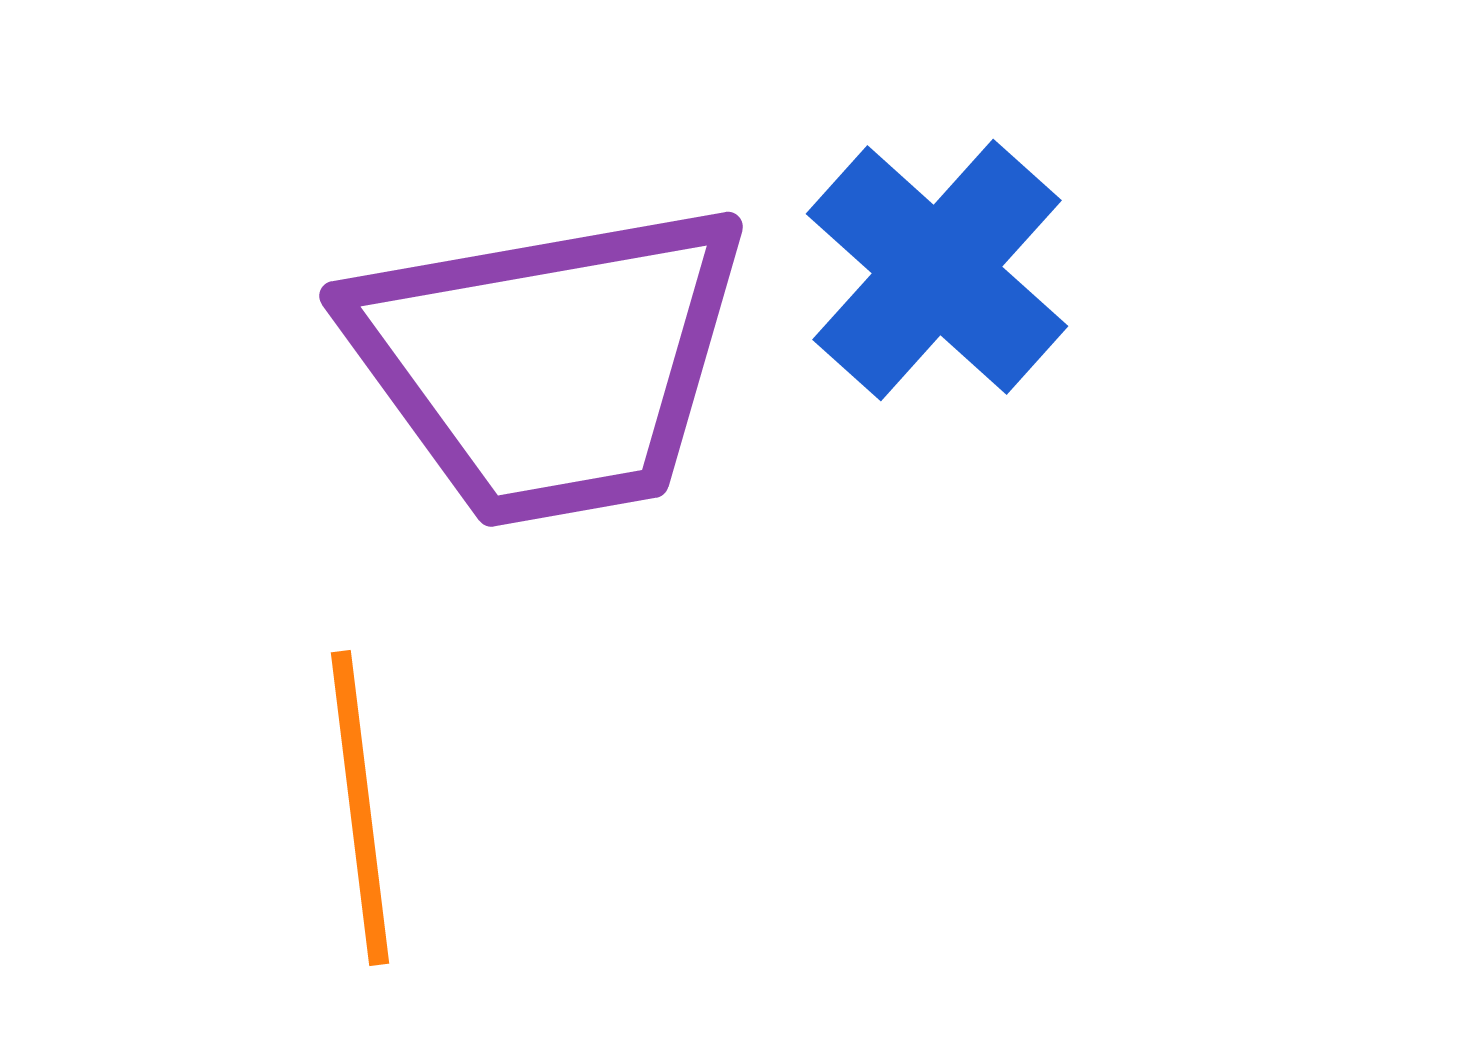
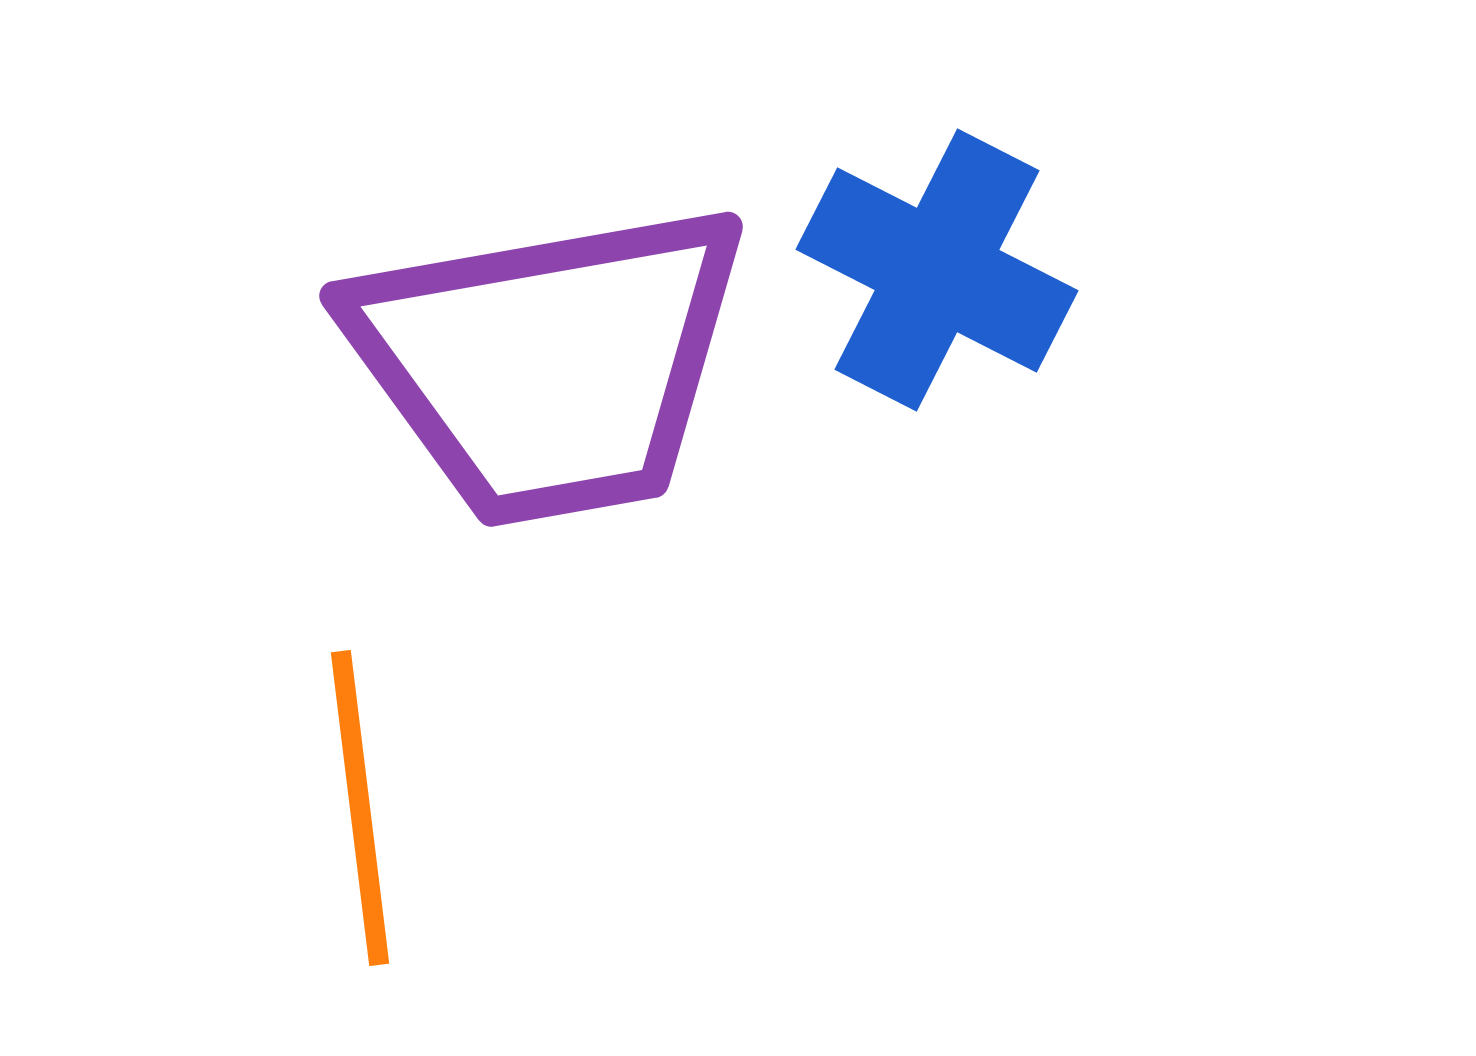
blue cross: rotated 15 degrees counterclockwise
